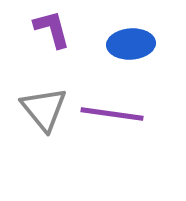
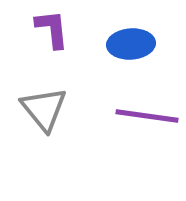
purple L-shape: rotated 9 degrees clockwise
purple line: moved 35 px right, 2 px down
